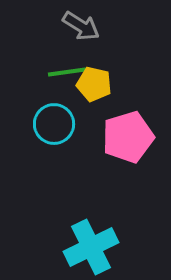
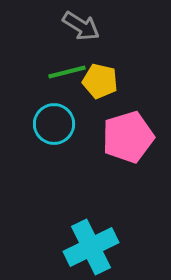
green line: rotated 6 degrees counterclockwise
yellow pentagon: moved 6 px right, 3 px up
